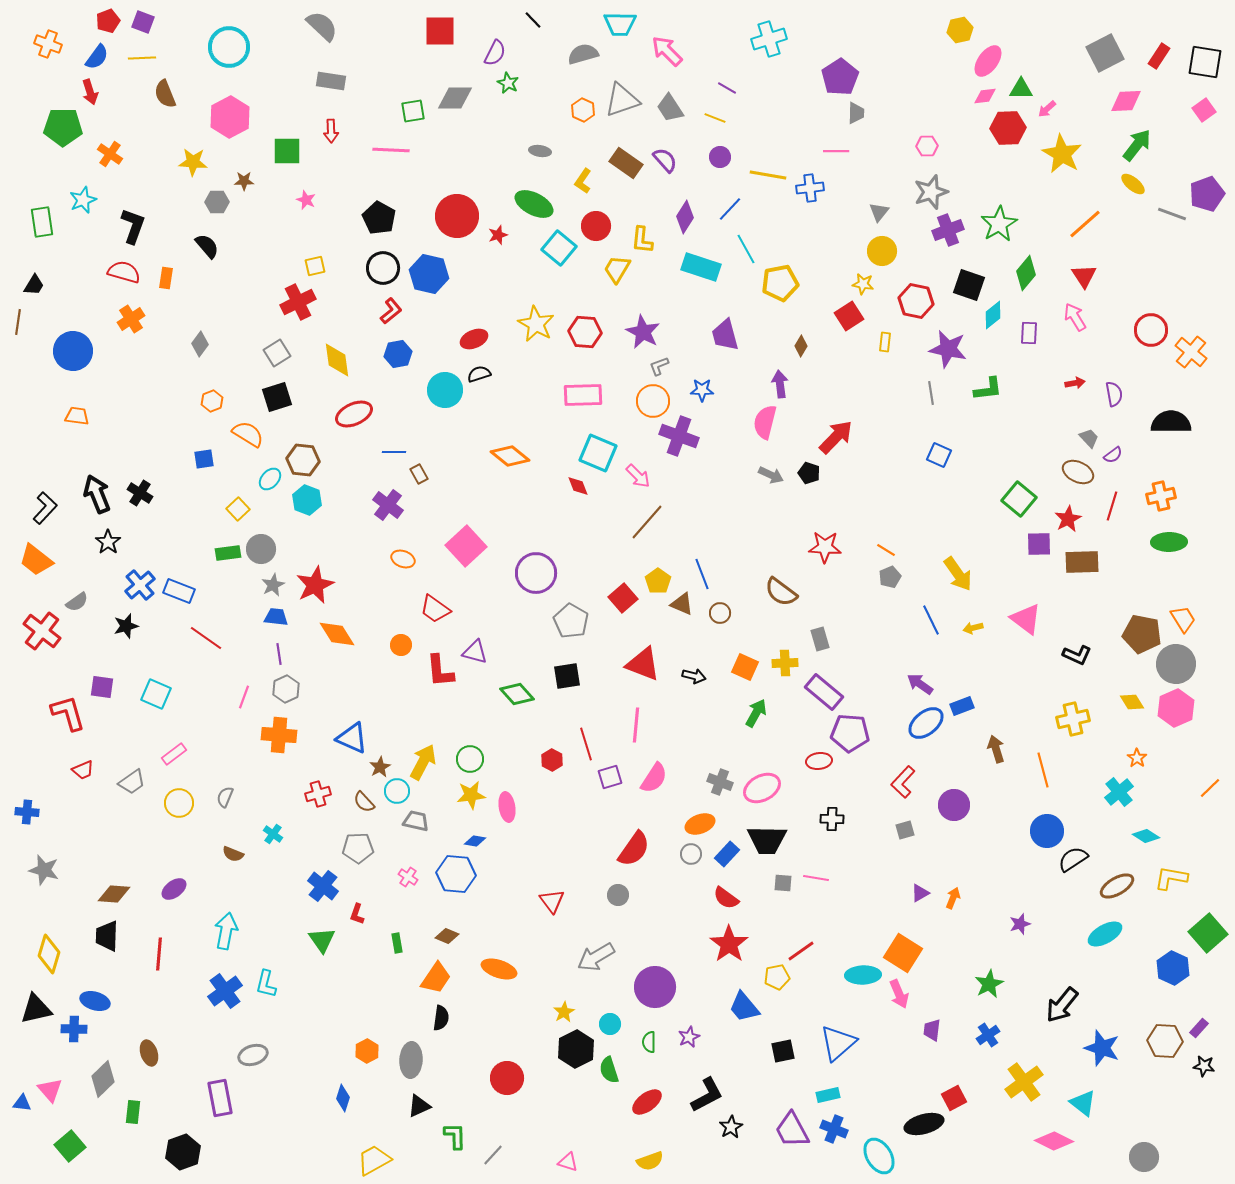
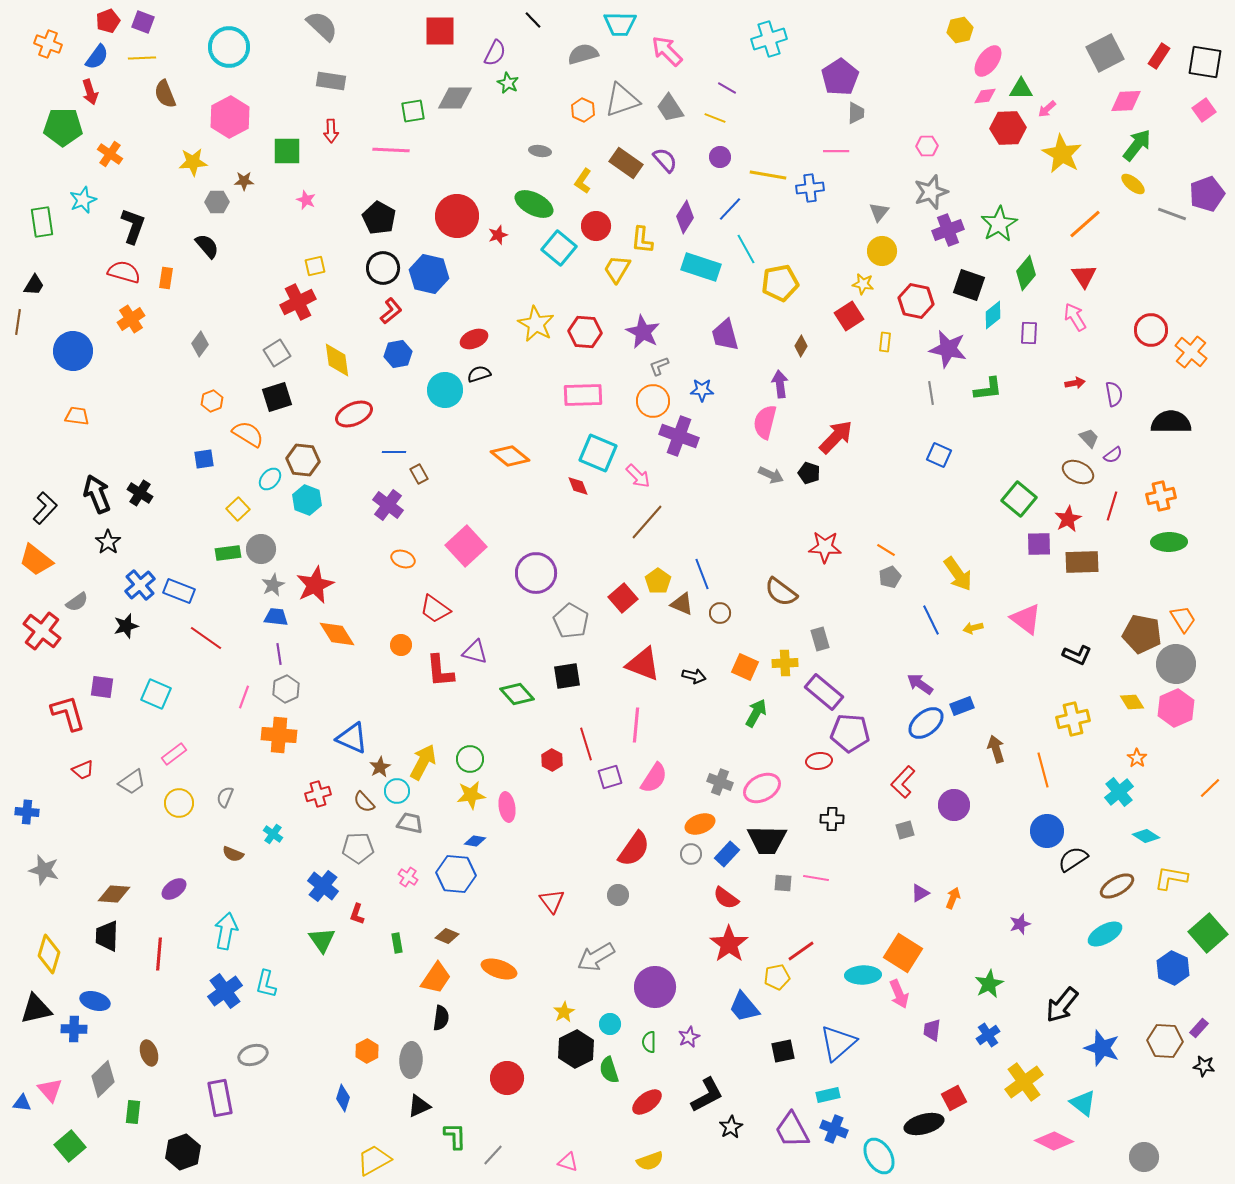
yellow star at (193, 162): rotated 8 degrees counterclockwise
gray trapezoid at (416, 821): moved 6 px left, 2 px down
